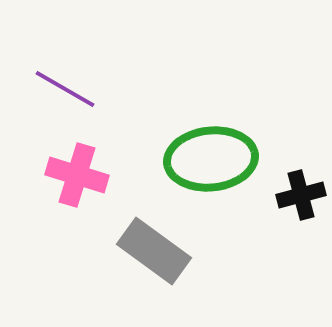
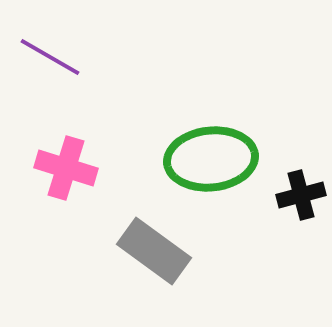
purple line: moved 15 px left, 32 px up
pink cross: moved 11 px left, 7 px up
